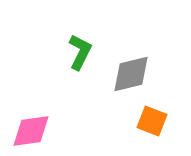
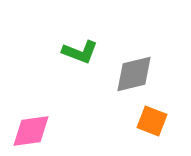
green L-shape: rotated 84 degrees clockwise
gray diamond: moved 3 px right
